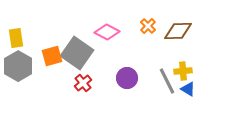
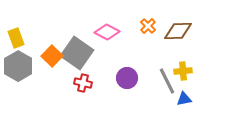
yellow rectangle: rotated 12 degrees counterclockwise
orange square: rotated 30 degrees counterclockwise
red cross: rotated 36 degrees counterclockwise
blue triangle: moved 4 px left, 10 px down; rotated 42 degrees counterclockwise
